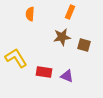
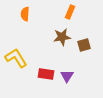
orange semicircle: moved 5 px left
brown square: rotated 32 degrees counterclockwise
red rectangle: moved 2 px right, 2 px down
purple triangle: rotated 40 degrees clockwise
